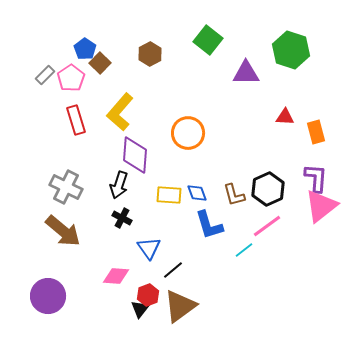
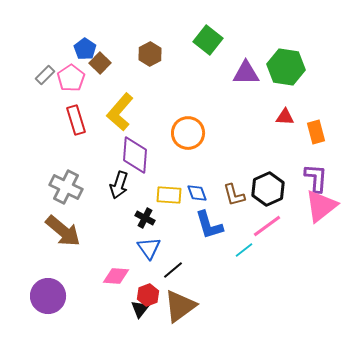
green hexagon: moved 5 px left, 17 px down; rotated 9 degrees counterclockwise
black cross: moved 23 px right
